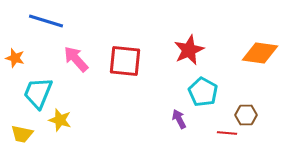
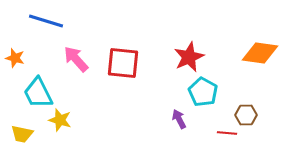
red star: moved 7 px down
red square: moved 2 px left, 2 px down
cyan trapezoid: rotated 48 degrees counterclockwise
